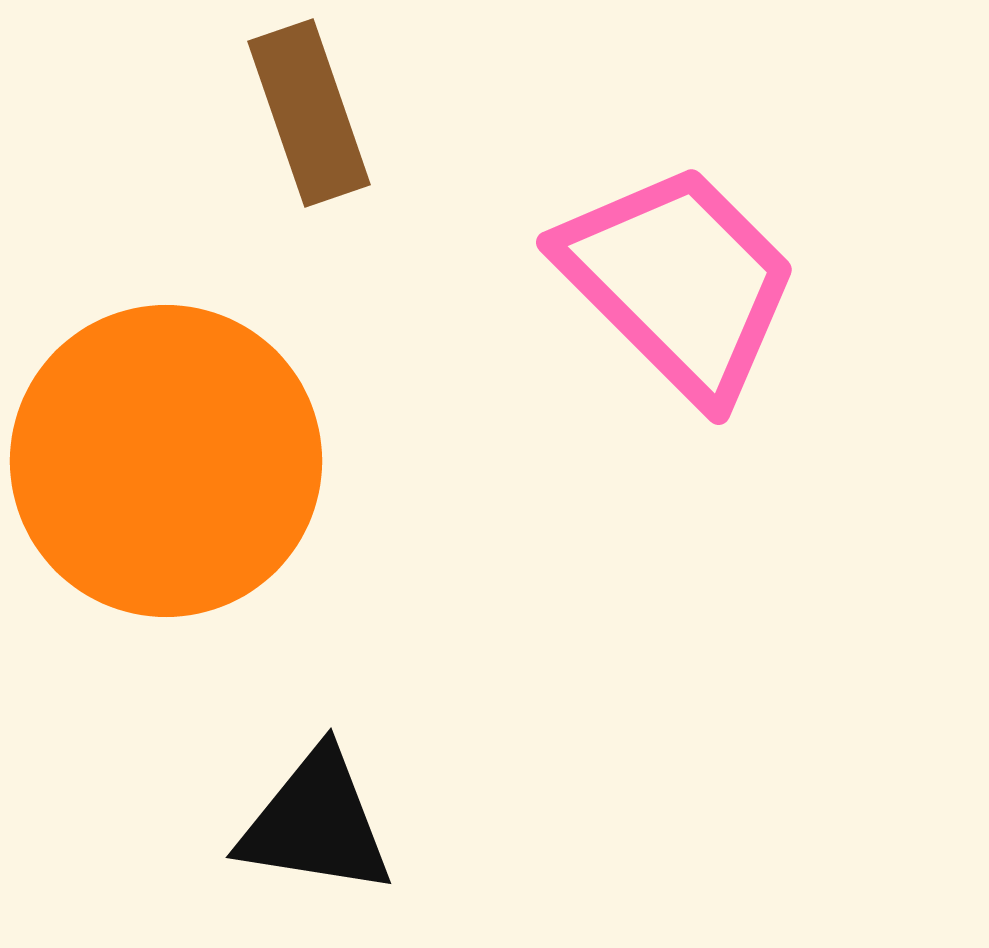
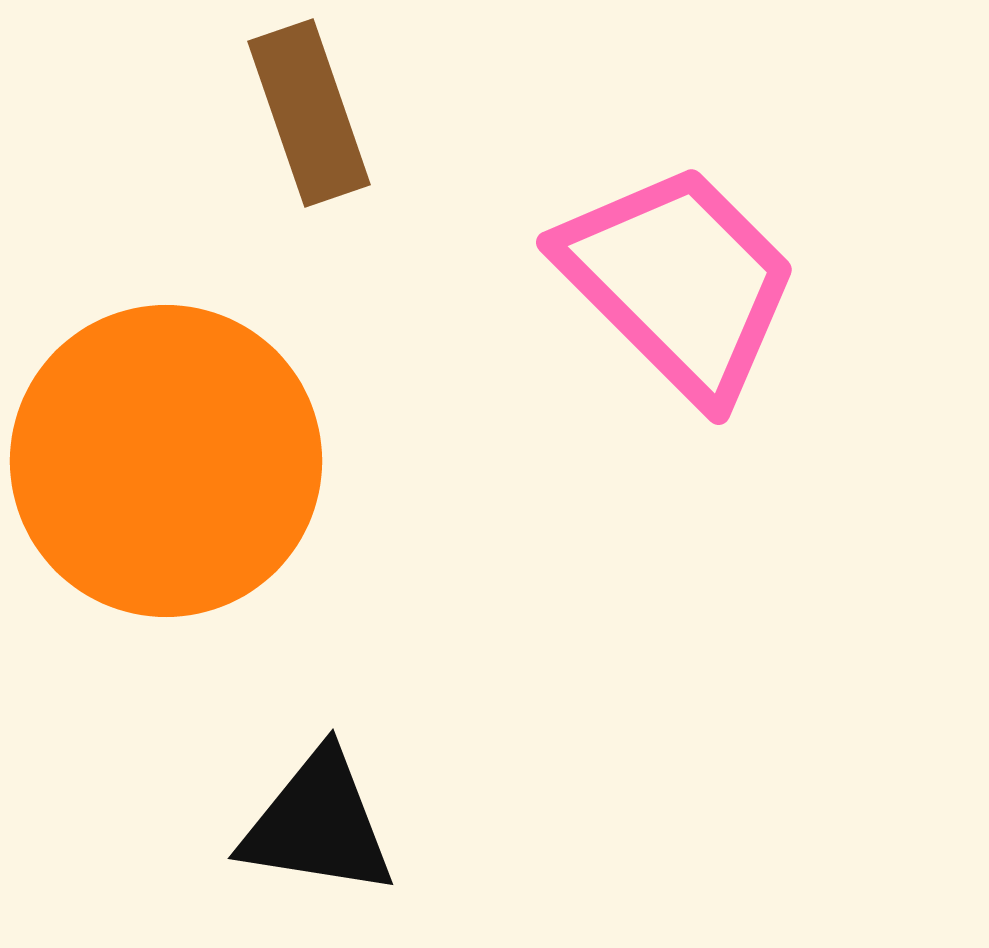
black triangle: moved 2 px right, 1 px down
